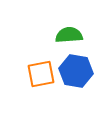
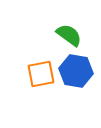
green semicircle: rotated 40 degrees clockwise
